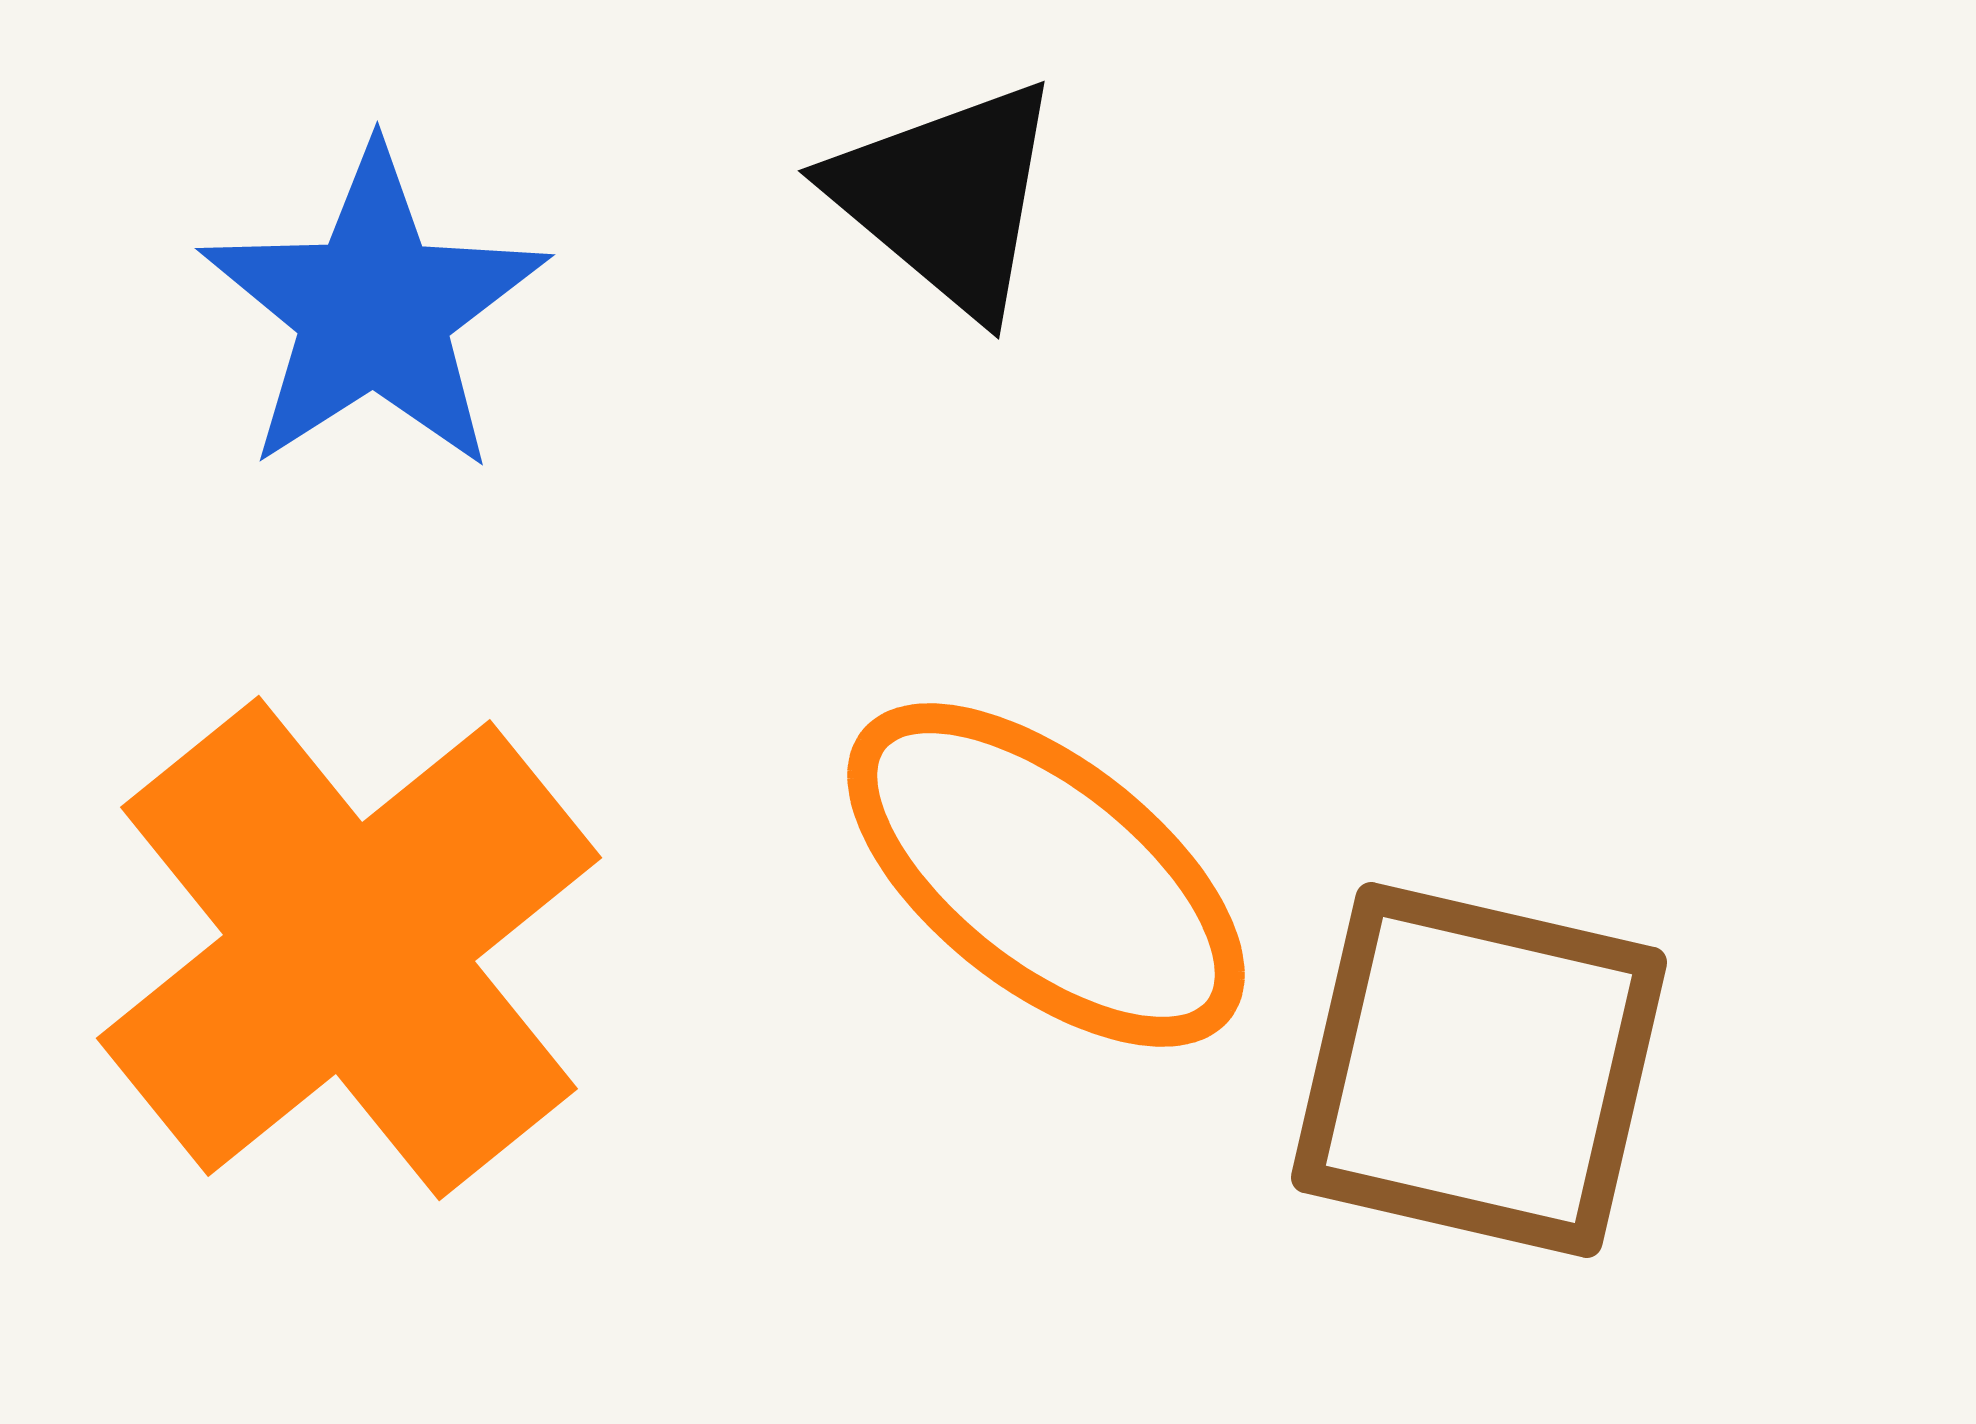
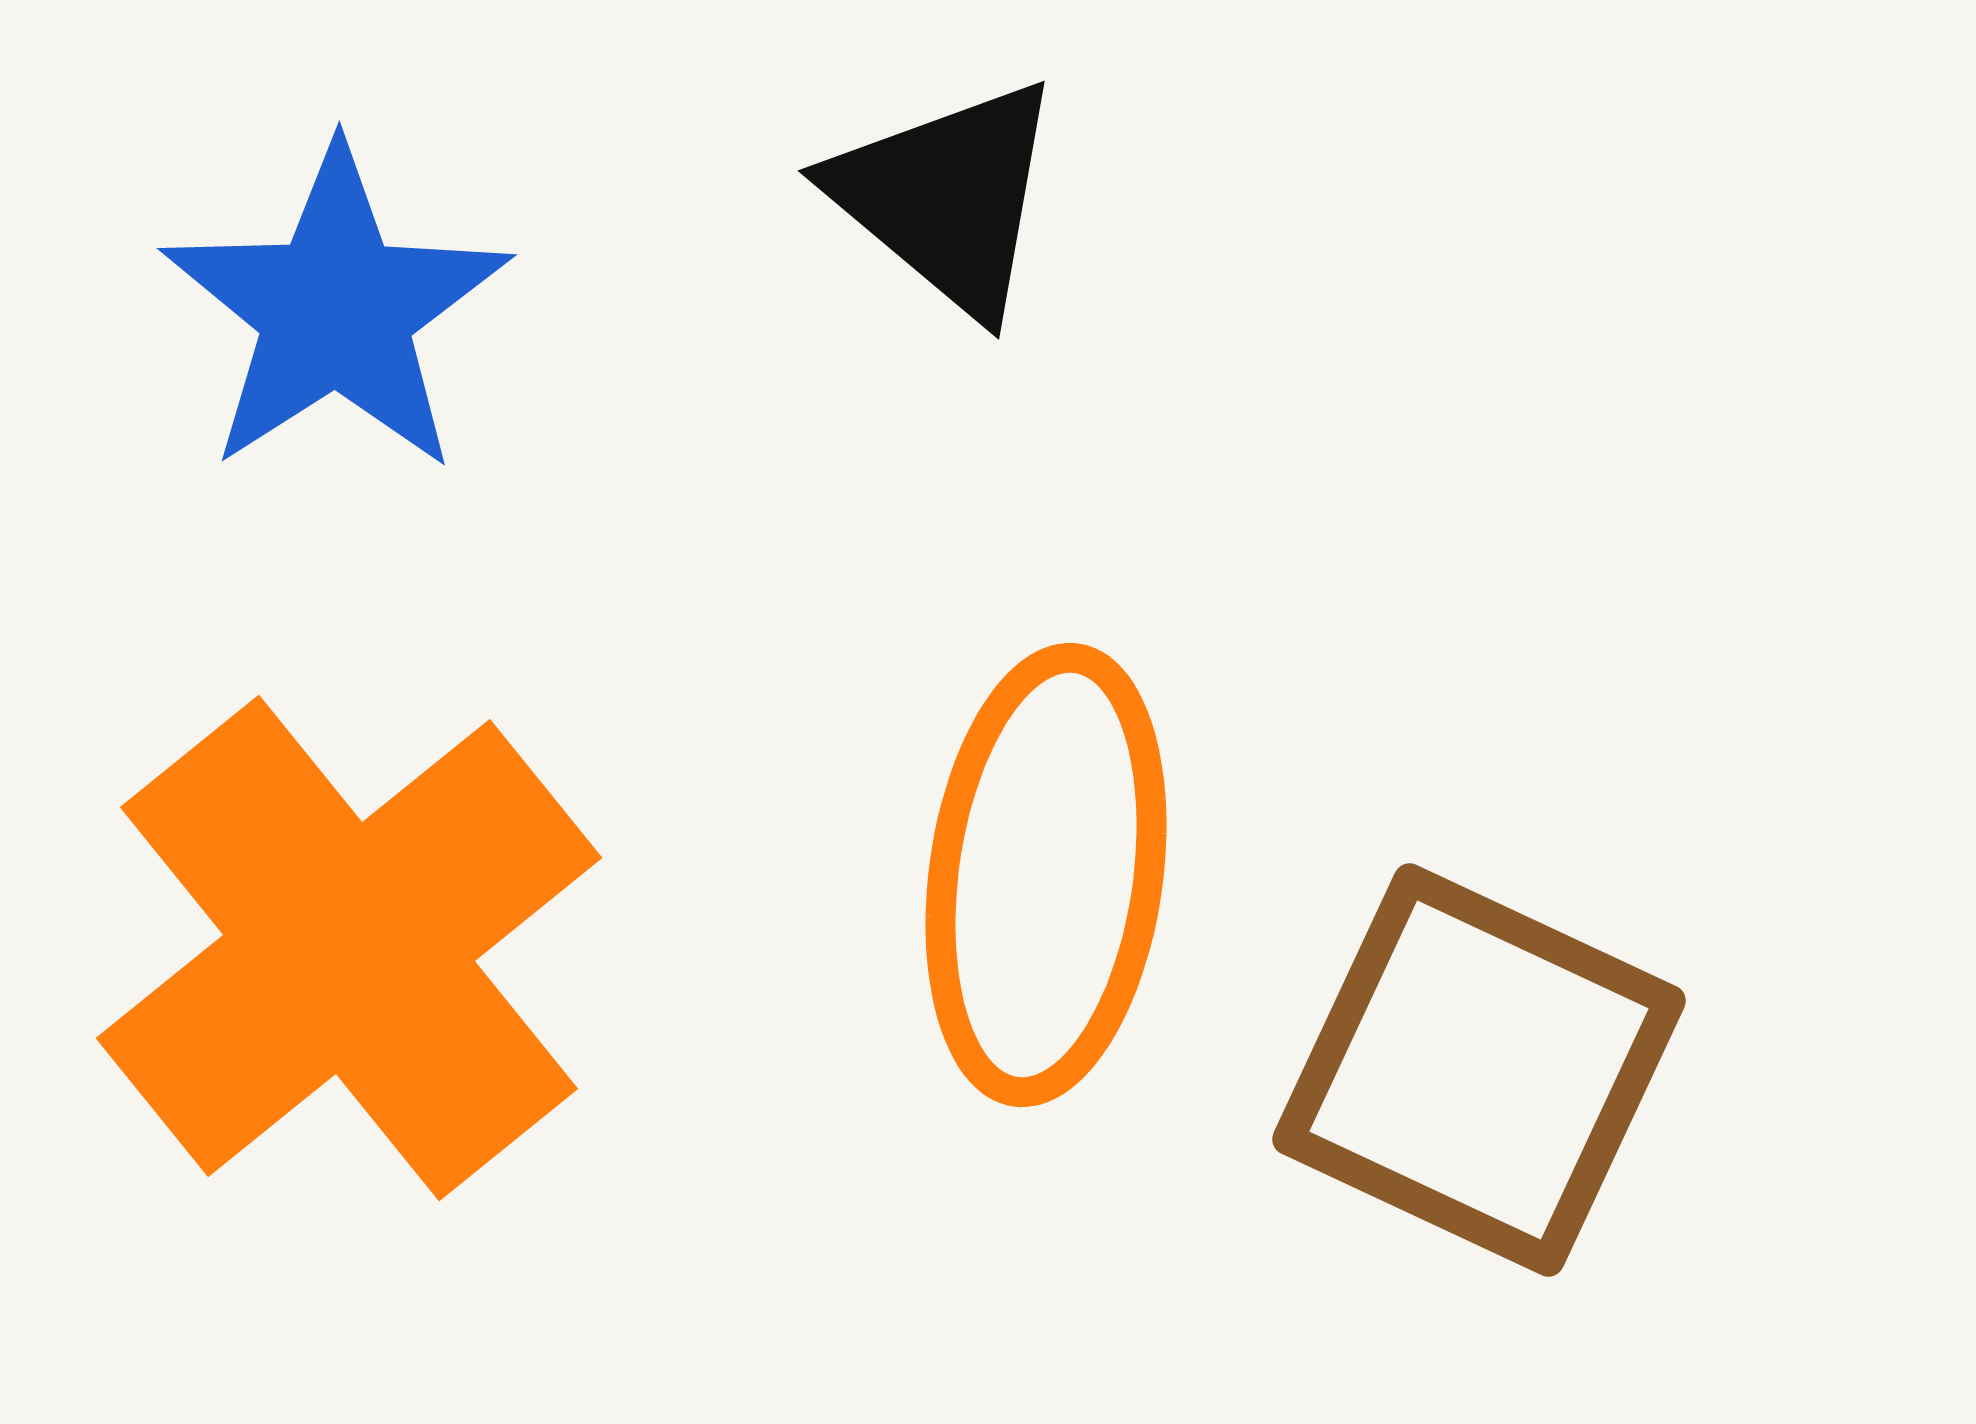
blue star: moved 38 px left
orange ellipse: rotated 60 degrees clockwise
brown square: rotated 12 degrees clockwise
